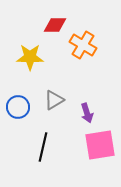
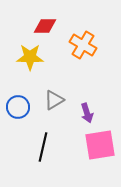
red diamond: moved 10 px left, 1 px down
